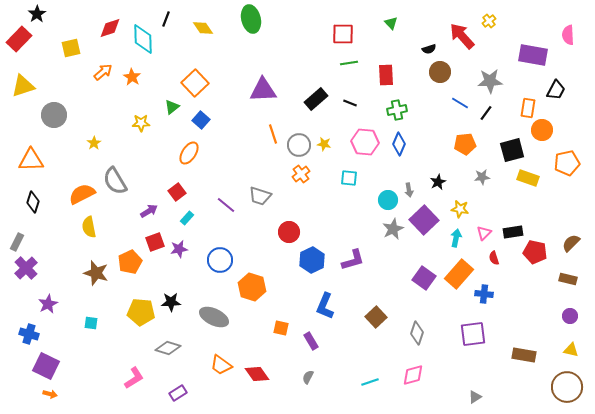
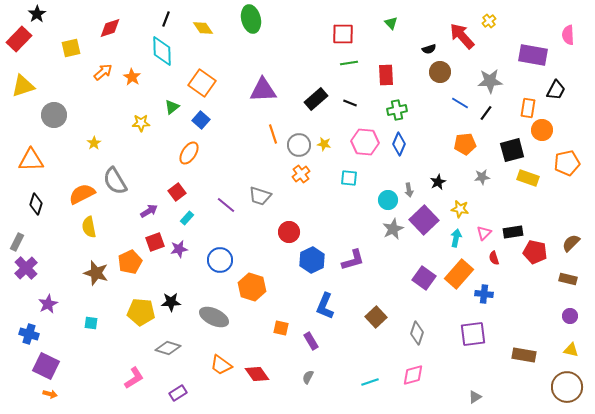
cyan diamond at (143, 39): moved 19 px right, 12 px down
orange square at (195, 83): moved 7 px right; rotated 12 degrees counterclockwise
black diamond at (33, 202): moved 3 px right, 2 px down
